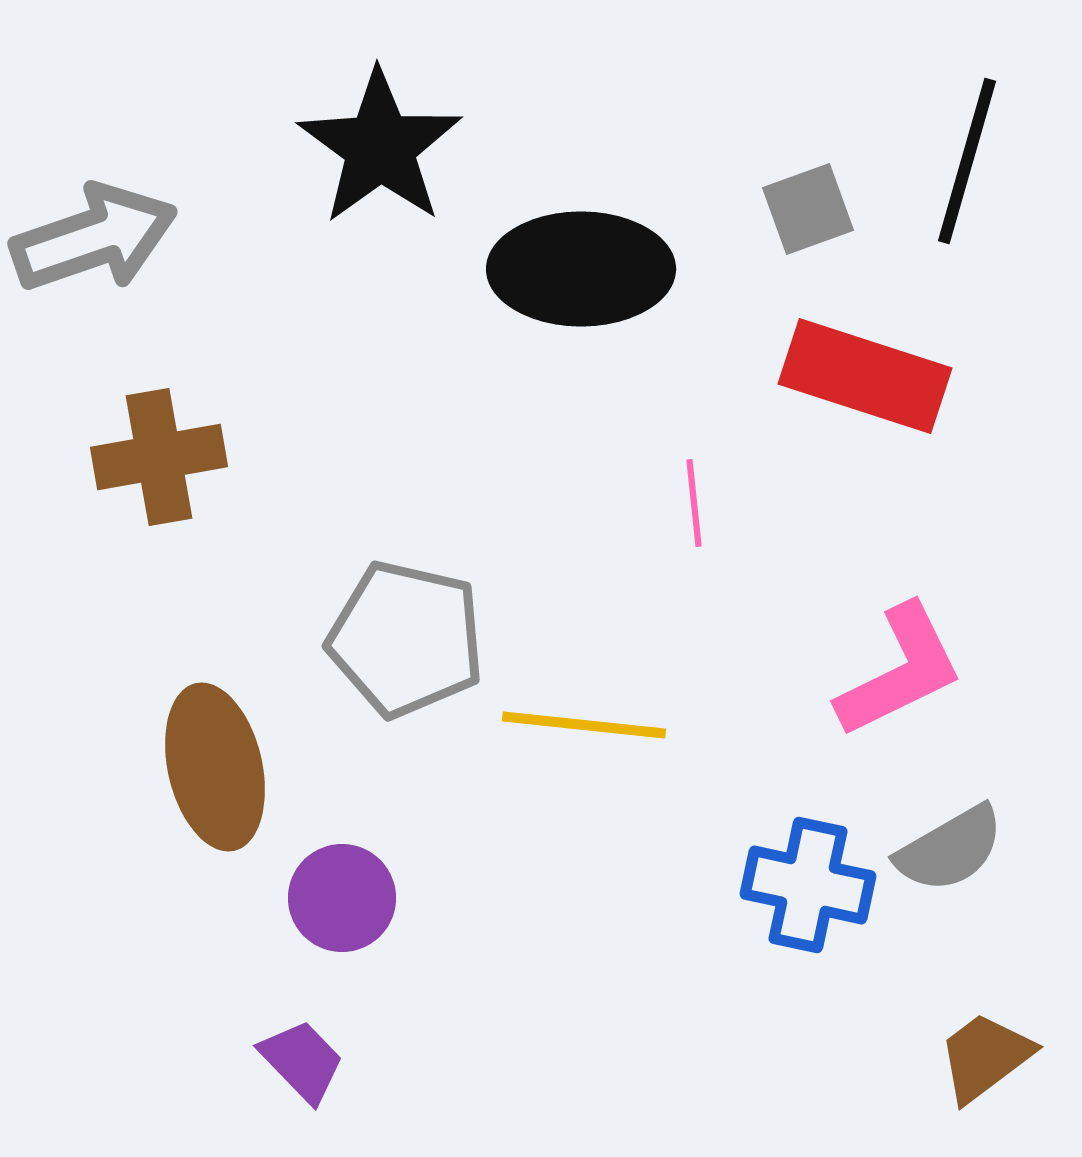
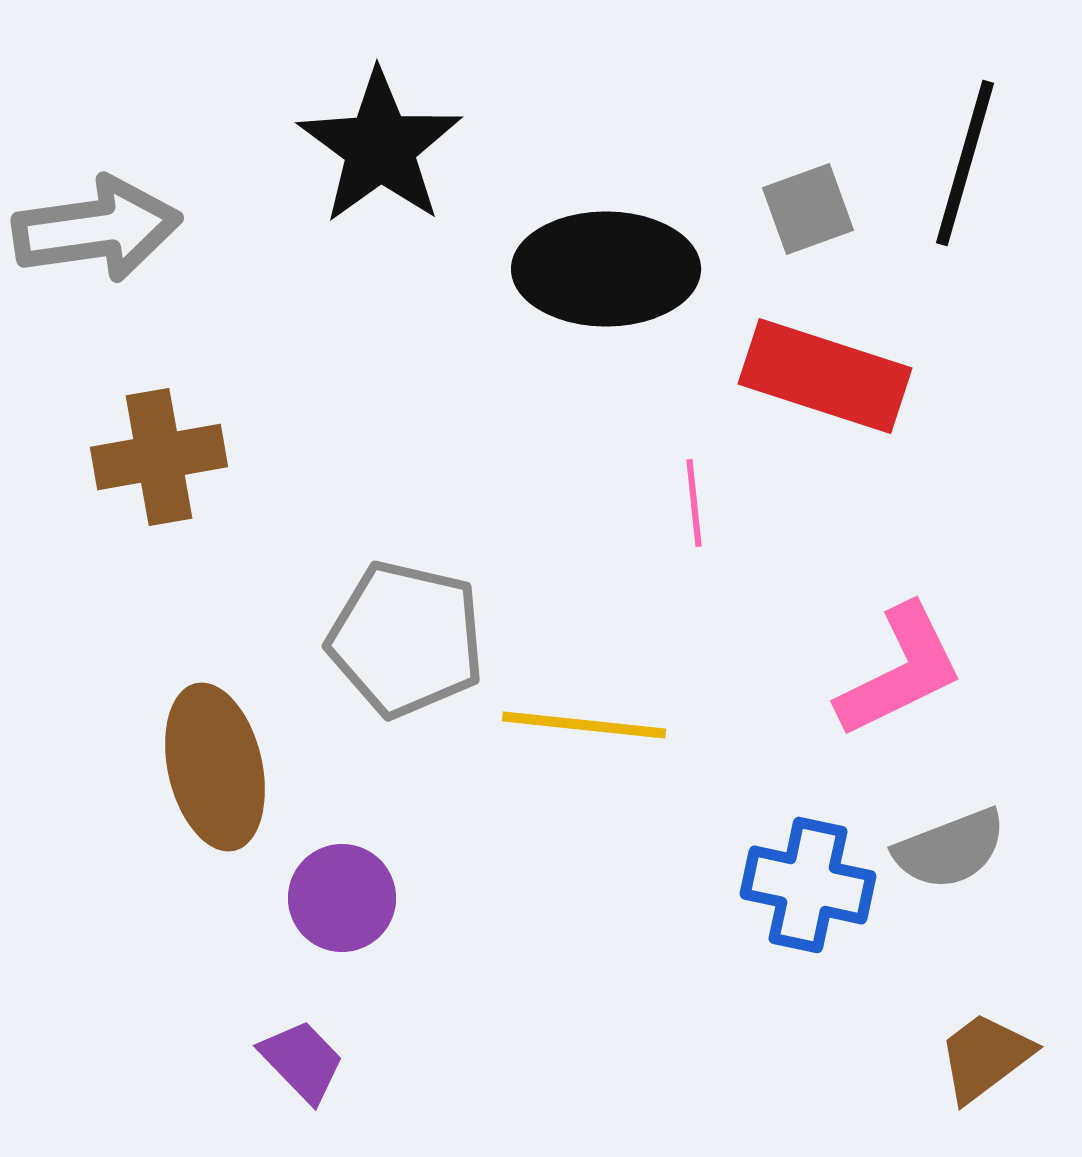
black line: moved 2 px left, 2 px down
gray arrow: moved 3 px right, 9 px up; rotated 11 degrees clockwise
black ellipse: moved 25 px right
red rectangle: moved 40 px left
gray semicircle: rotated 9 degrees clockwise
